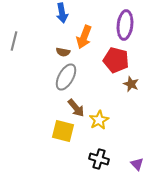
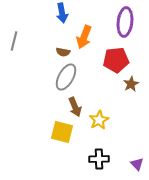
purple ellipse: moved 3 px up
red pentagon: rotated 20 degrees counterclockwise
brown star: rotated 21 degrees clockwise
brown arrow: moved 1 px left, 1 px up; rotated 18 degrees clockwise
yellow square: moved 1 px left, 1 px down
black cross: rotated 18 degrees counterclockwise
